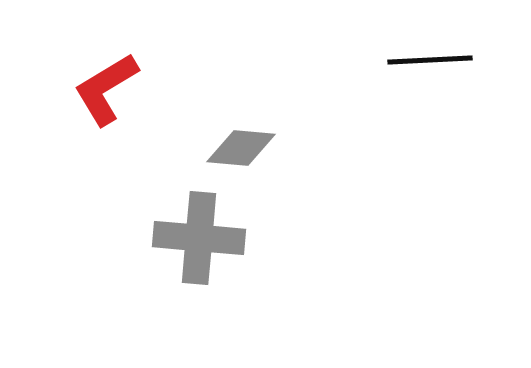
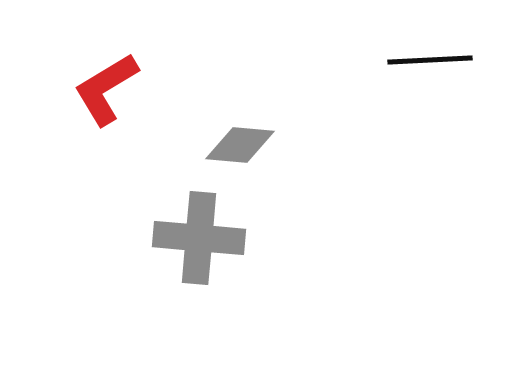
gray diamond: moved 1 px left, 3 px up
